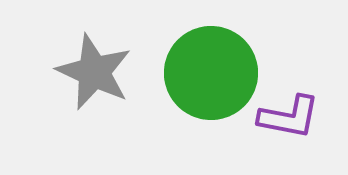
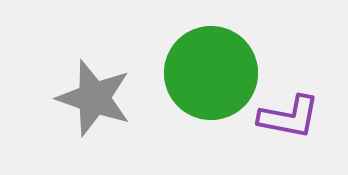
gray star: moved 26 px down; rotated 6 degrees counterclockwise
